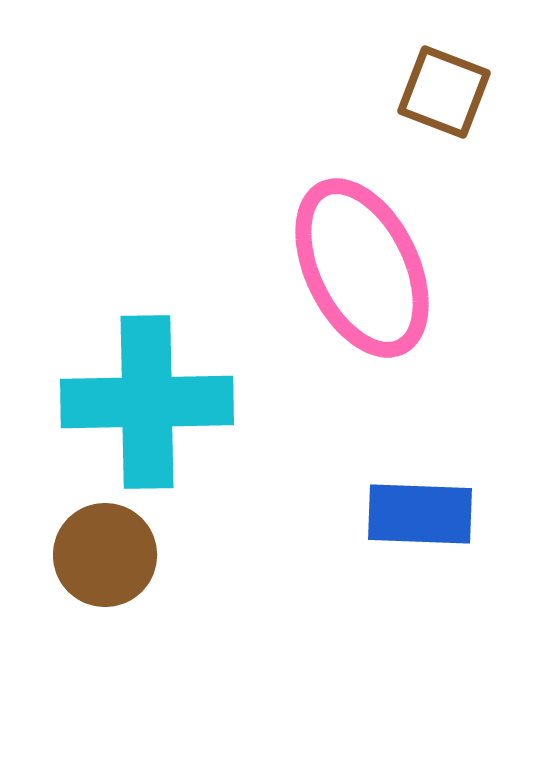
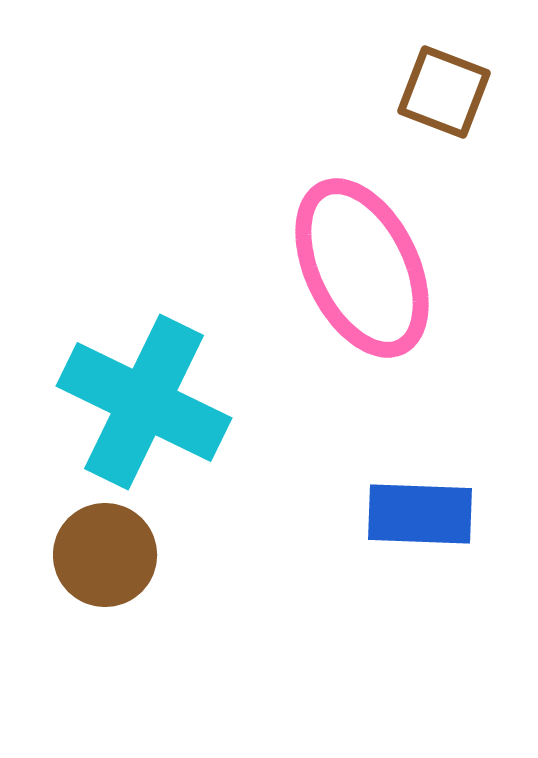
cyan cross: moved 3 px left; rotated 27 degrees clockwise
